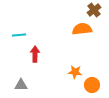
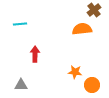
cyan line: moved 1 px right, 11 px up
